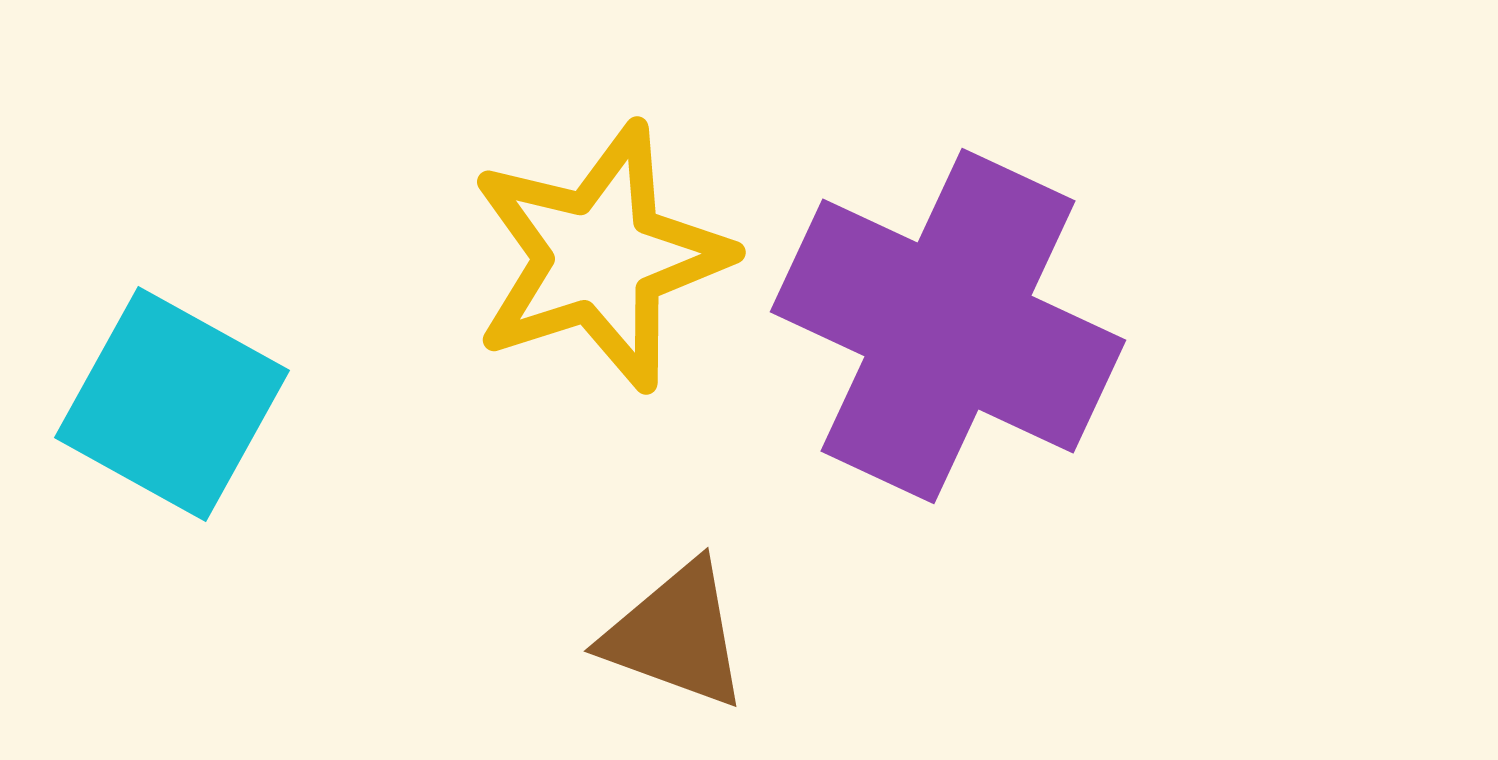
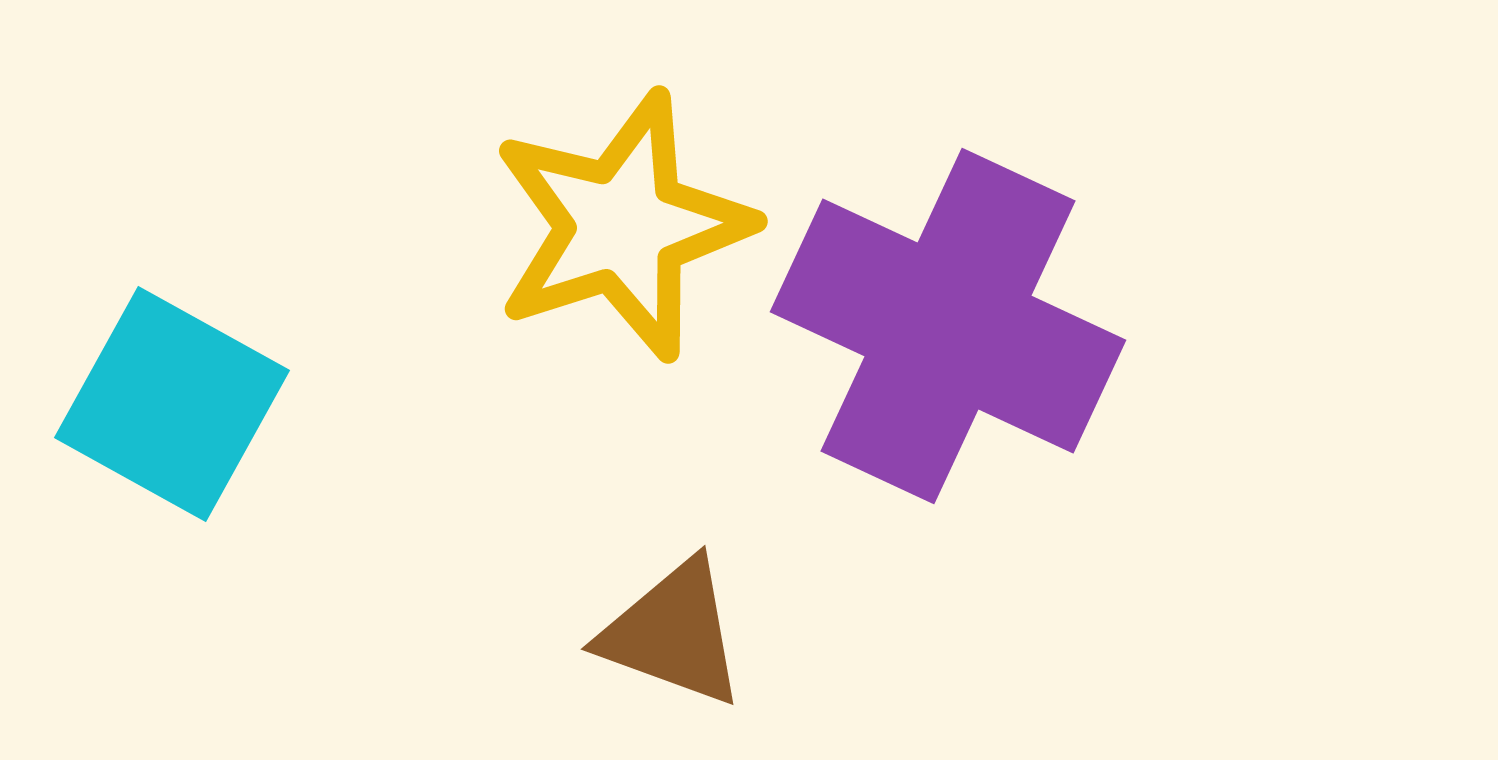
yellow star: moved 22 px right, 31 px up
brown triangle: moved 3 px left, 2 px up
